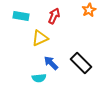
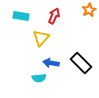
yellow triangle: moved 1 px right; rotated 24 degrees counterclockwise
blue arrow: rotated 35 degrees counterclockwise
